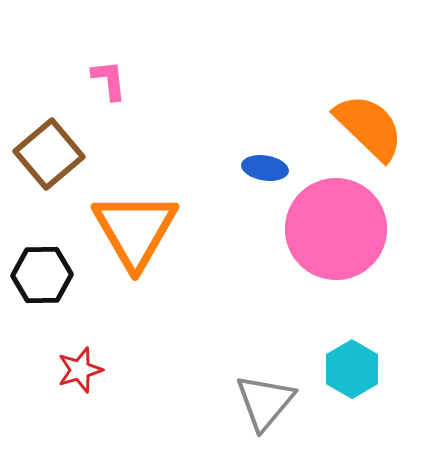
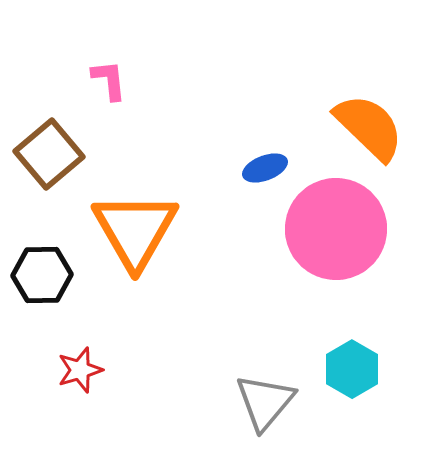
blue ellipse: rotated 30 degrees counterclockwise
